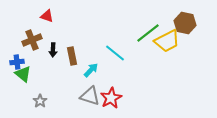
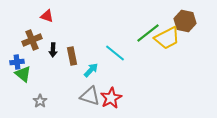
brown hexagon: moved 2 px up
yellow trapezoid: moved 3 px up
